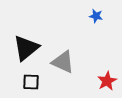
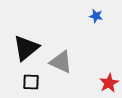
gray triangle: moved 2 px left
red star: moved 2 px right, 2 px down
